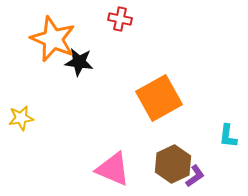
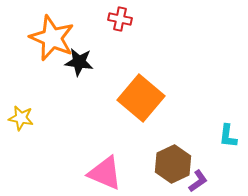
orange star: moved 1 px left, 1 px up
orange square: moved 18 px left; rotated 21 degrees counterclockwise
yellow star: rotated 20 degrees clockwise
pink triangle: moved 8 px left, 4 px down
purple L-shape: moved 3 px right, 5 px down
